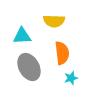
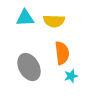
cyan triangle: moved 3 px right, 18 px up
cyan star: moved 2 px up
